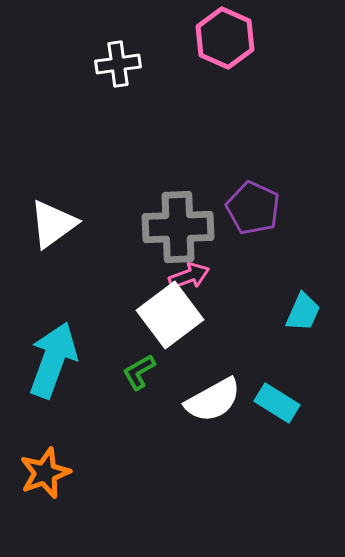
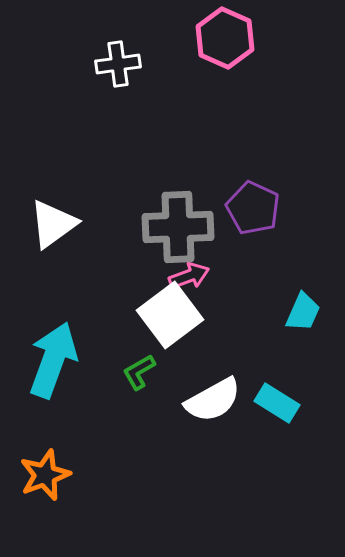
orange star: moved 2 px down
